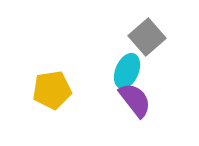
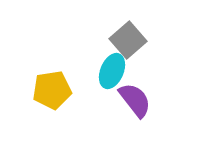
gray square: moved 19 px left, 3 px down
cyan ellipse: moved 15 px left
